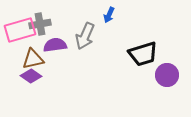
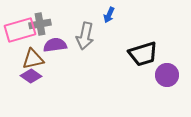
gray arrow: rotated 12 degrees counterclockwise
